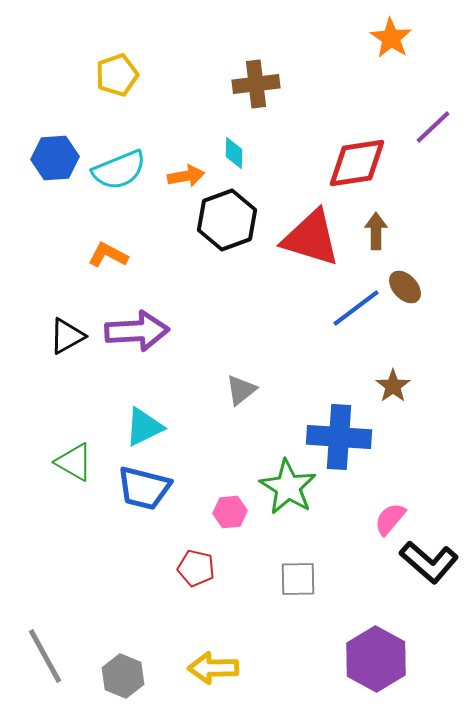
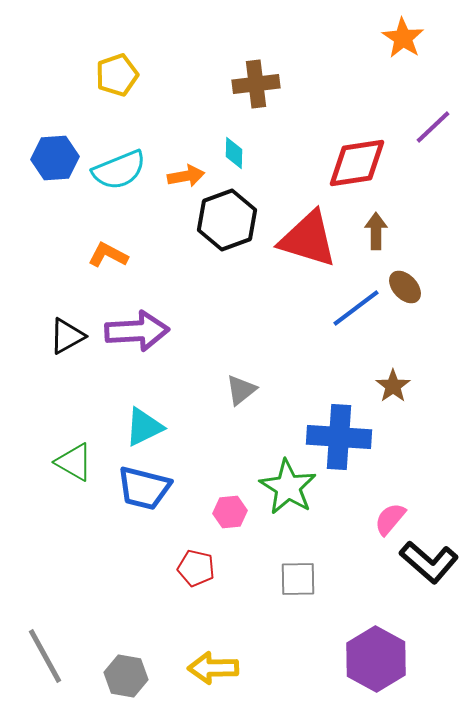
orange star: moved 12 px right
red triangle: moved 3 px left, 1 px down
gray hexagon: moved 3 px right; rotated 12 degrees counterclockwise
